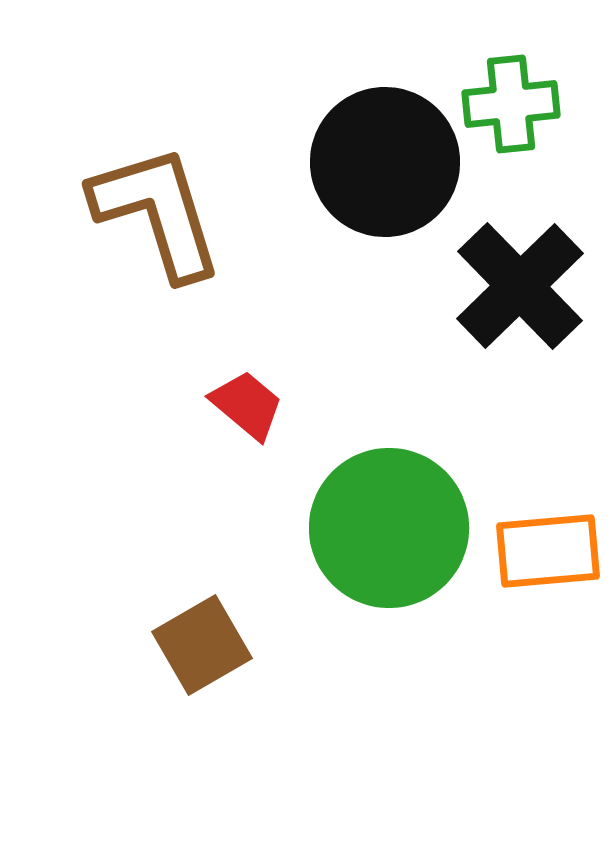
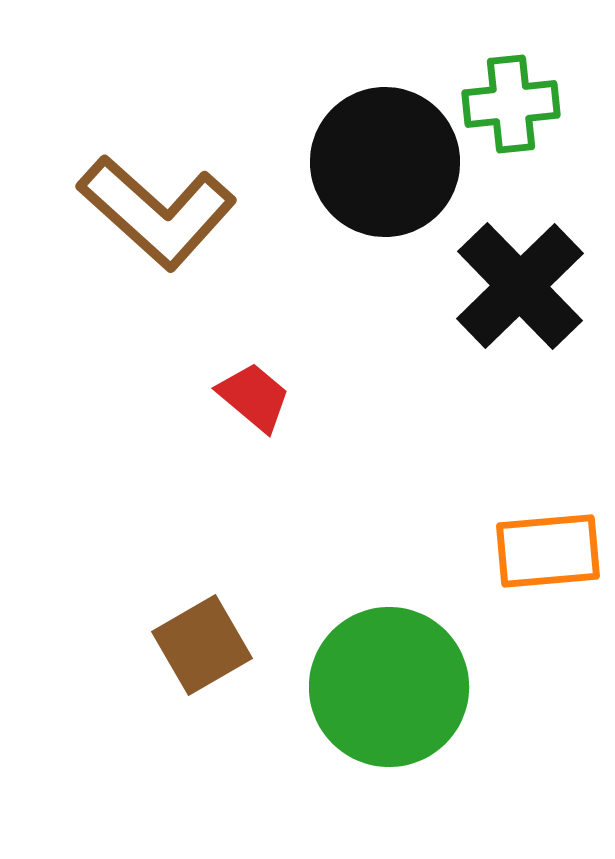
brown L-shape: rotated 149 degrees clockwise
red trapezoid: moved 7 px right, 8 px up
green circle: moved 159 px down
